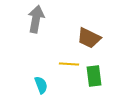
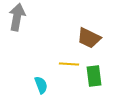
gray arrow: moved 19 px left, 2 px up
